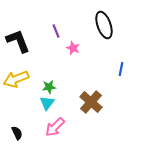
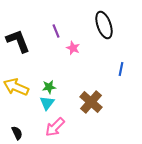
yellow arrow: moved 8 px down; rotated 45 degrees clockwise
